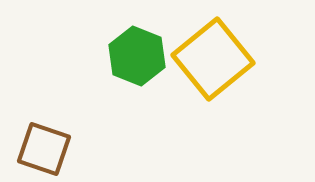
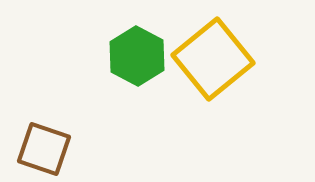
green hexagon: rotated 6 degrees clockwise
